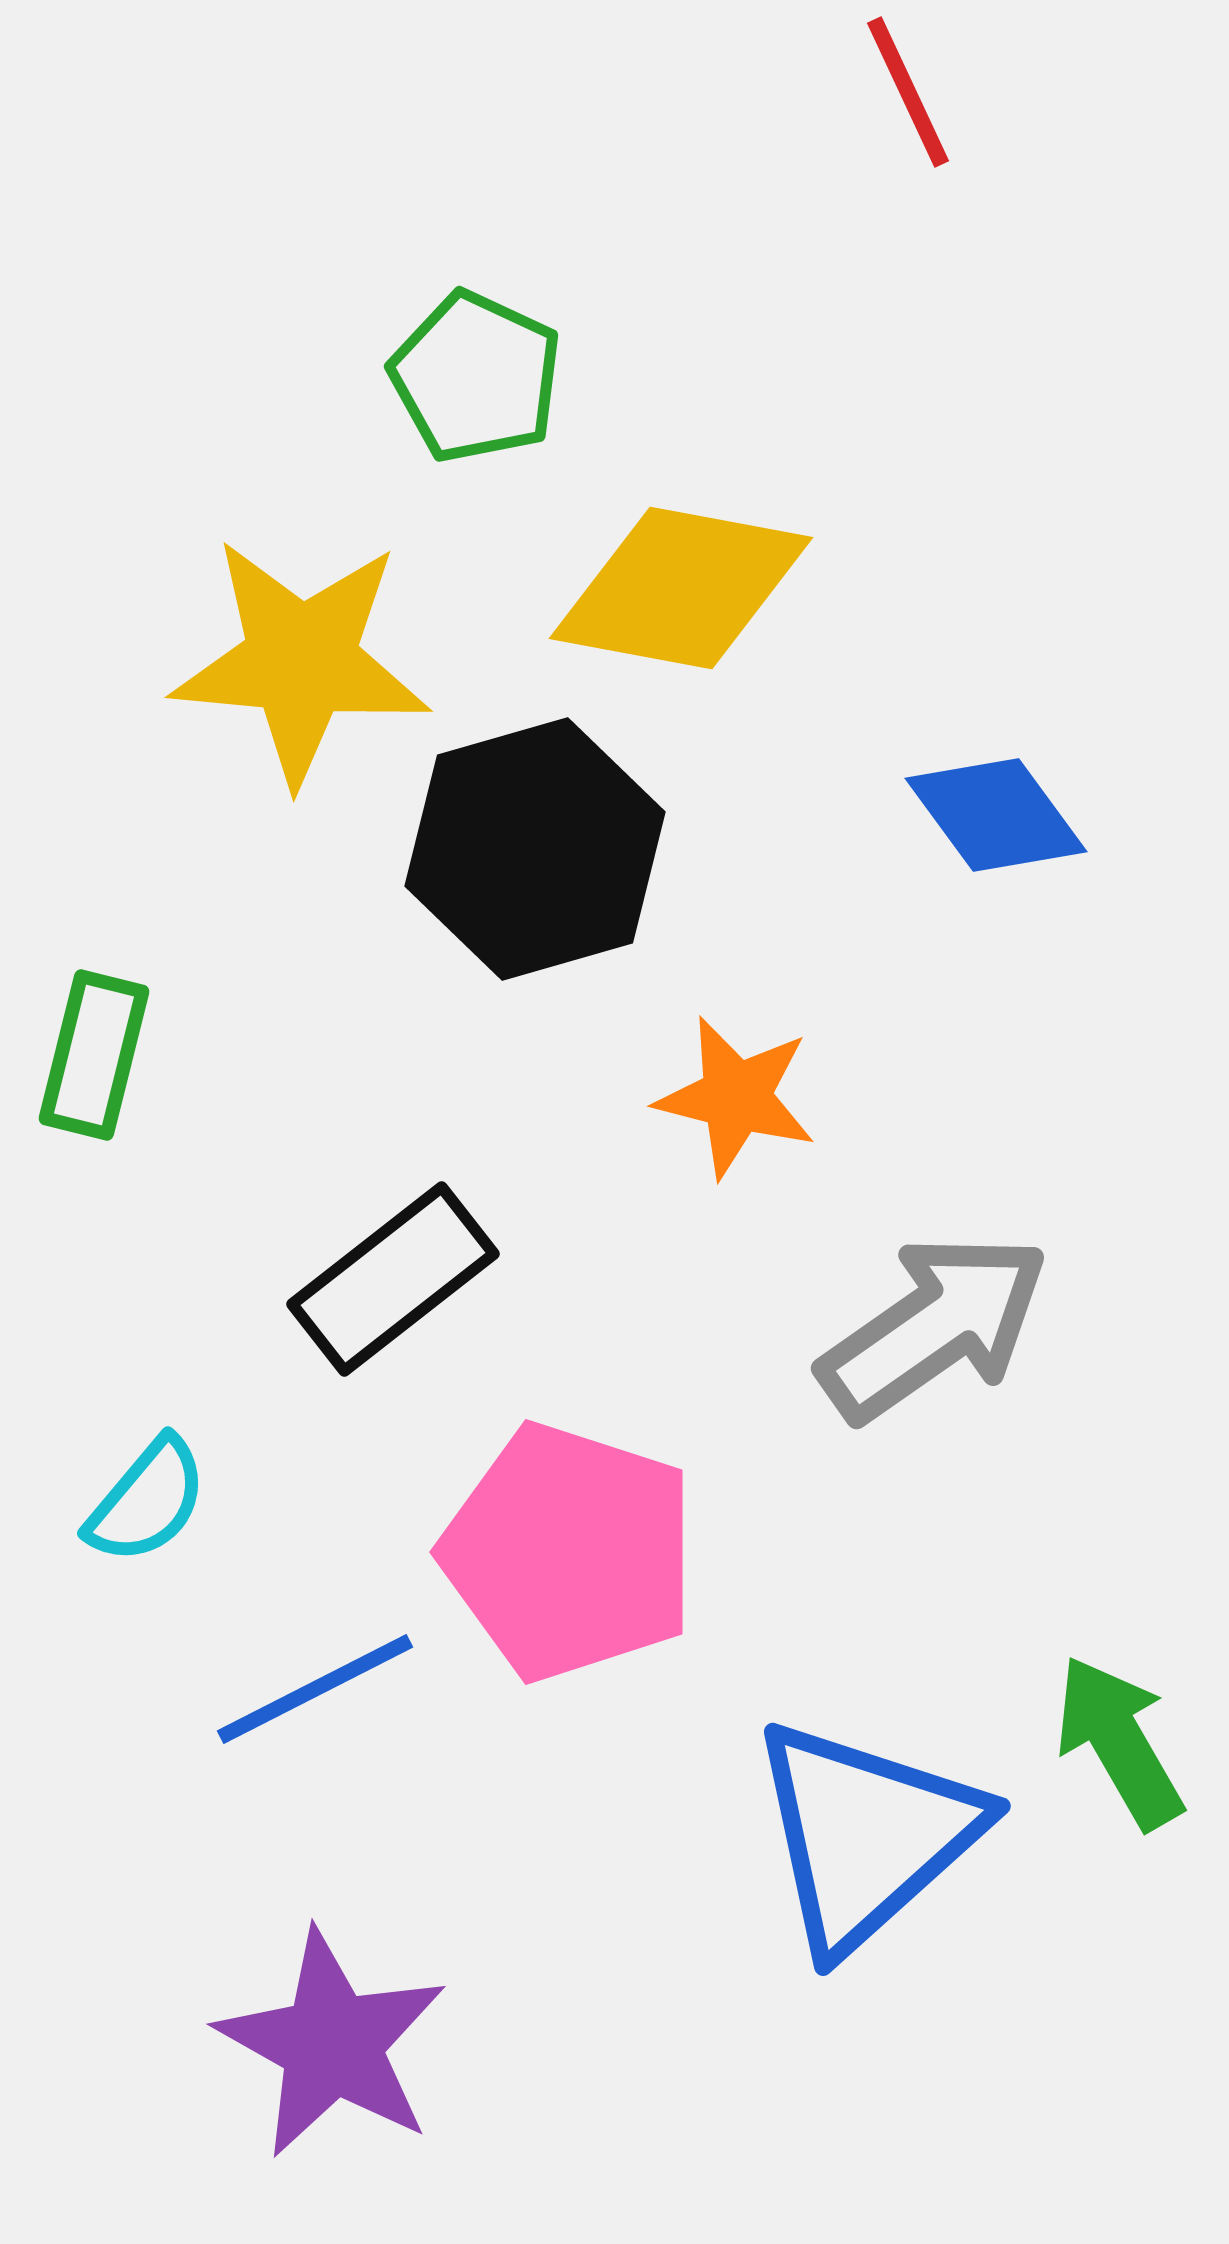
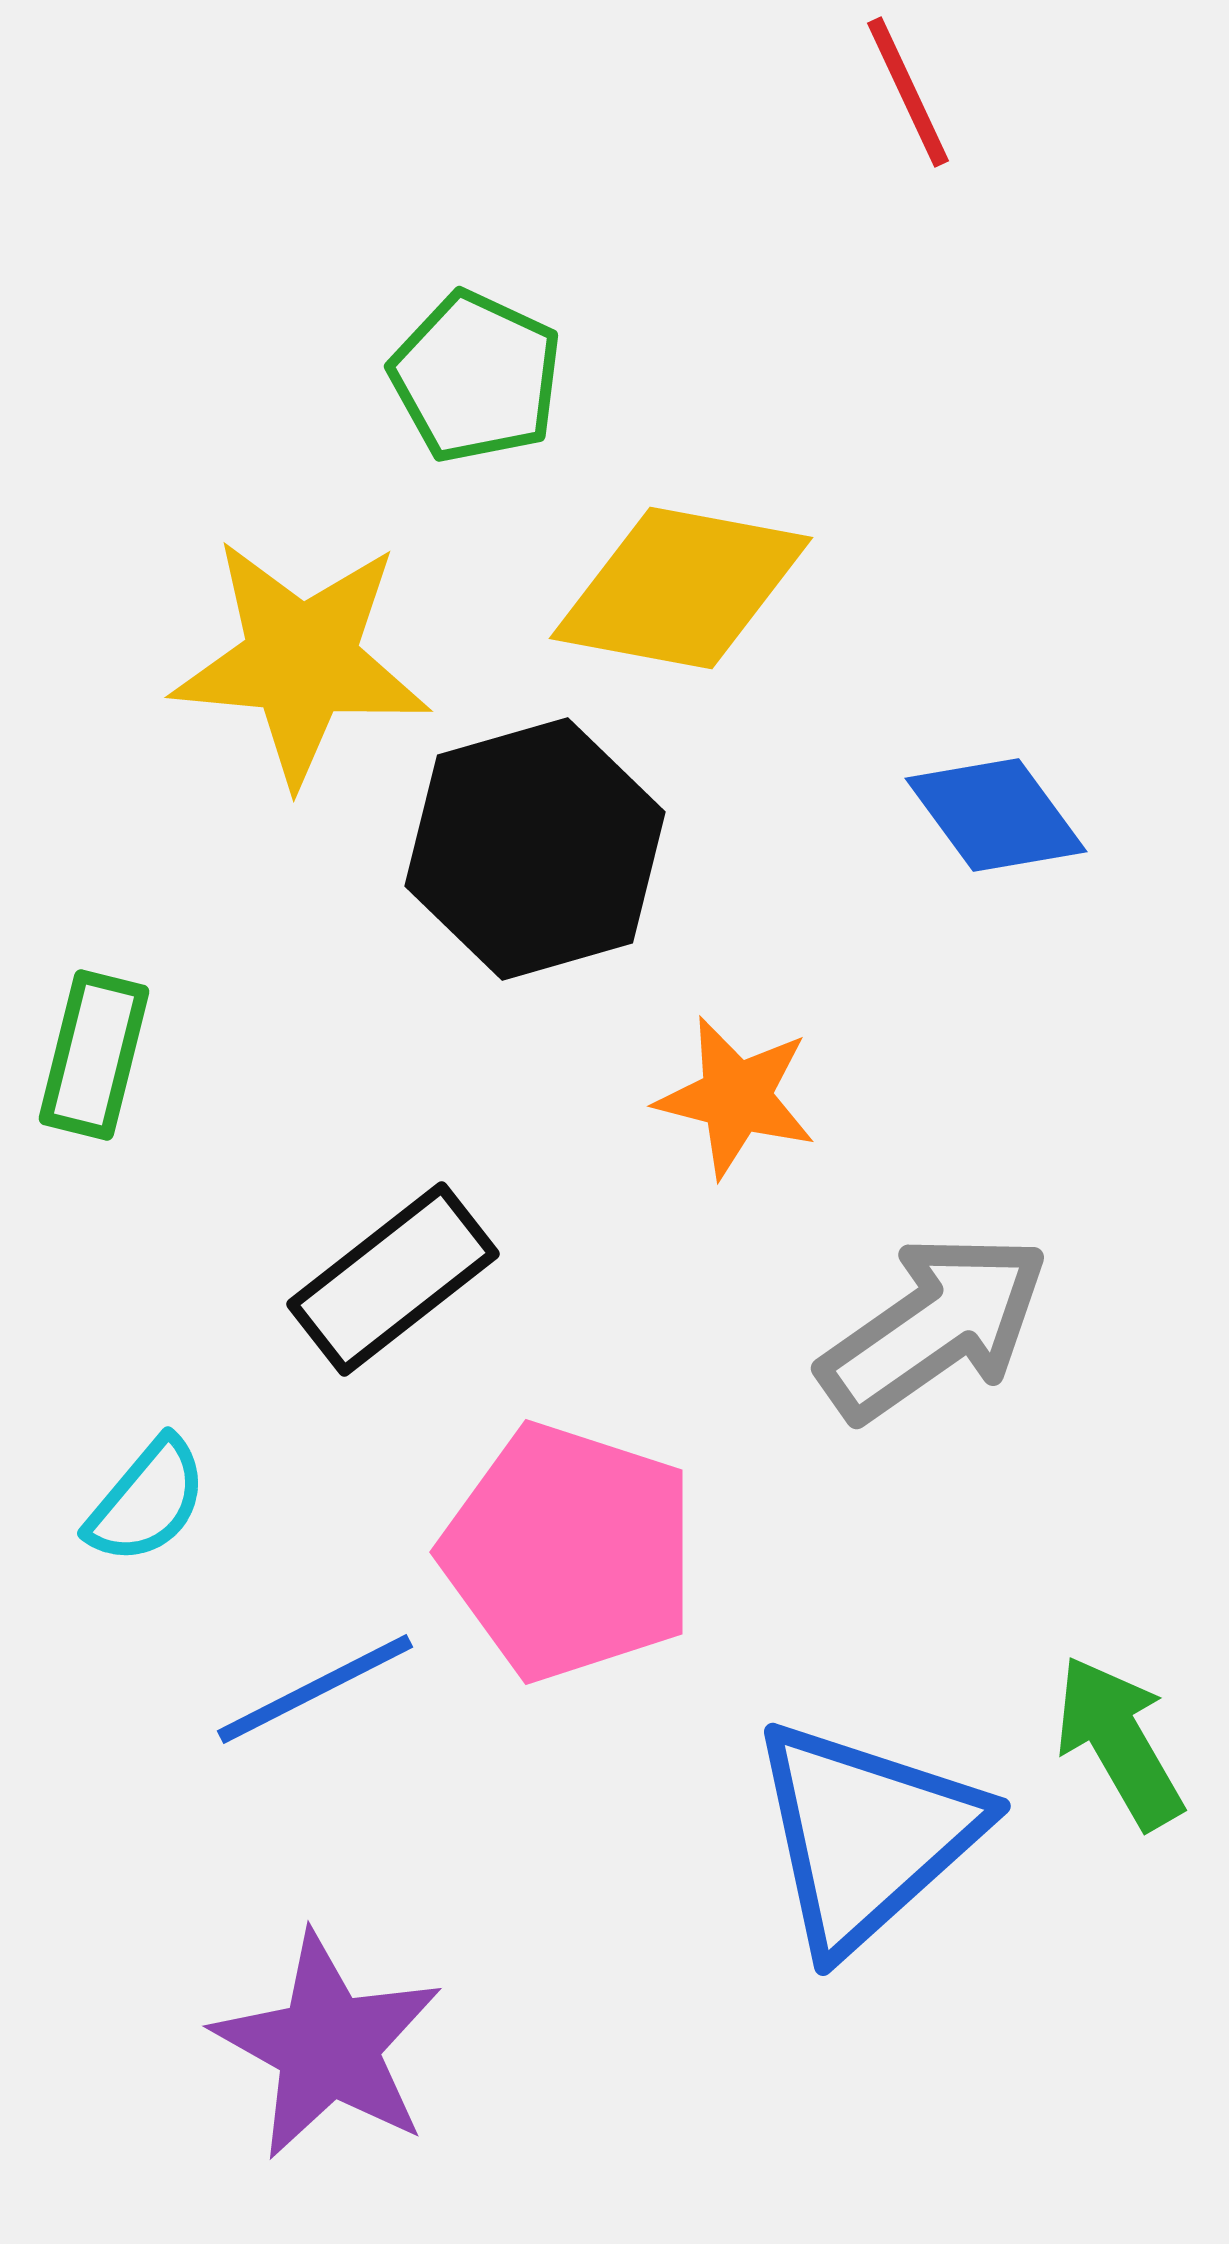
purple star: moved 4 px left, 2 px down
